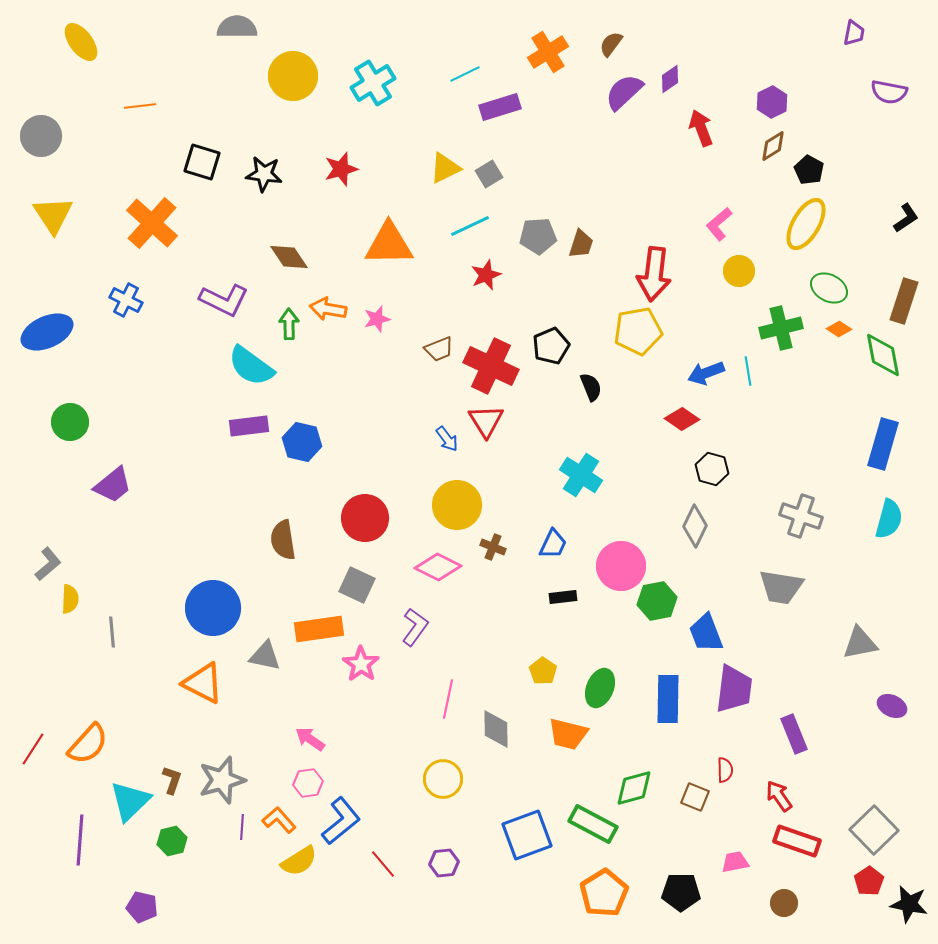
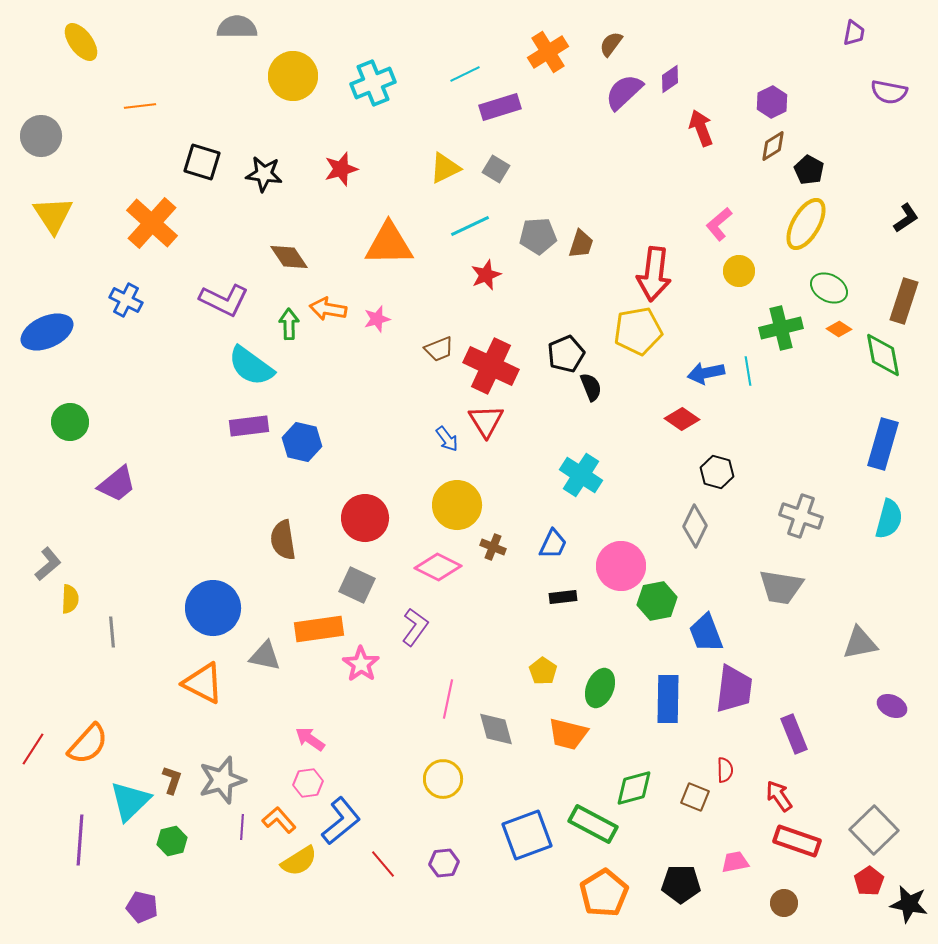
cyan cross at (373, 83): rotated 9 degrees clockwise
gray square at (489, 174): moved 7 px right, 5 px up; rotated 28 degrees counterclockwise
black pentagon at (551, 346): moved 15 px right, 8 px down
blue arrow at (706, 373): rotated 9 degrees clockwise
black hexagon at (712, 469): moved 5 px right, 3 px down
purple trapezoid at (113, 485): moved 4 px right, 1 px up
gray diamond at (496, 729): rotated 15 degrees counterclockwise
black pentagon at (681, 892): moved 8 px up
